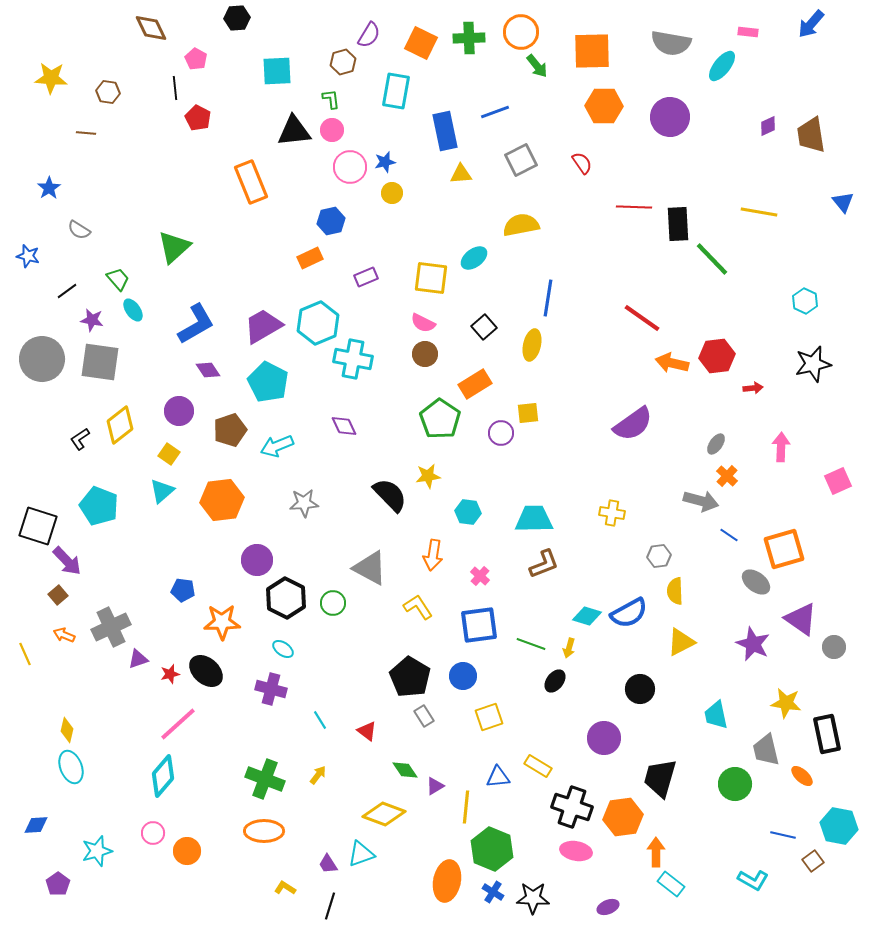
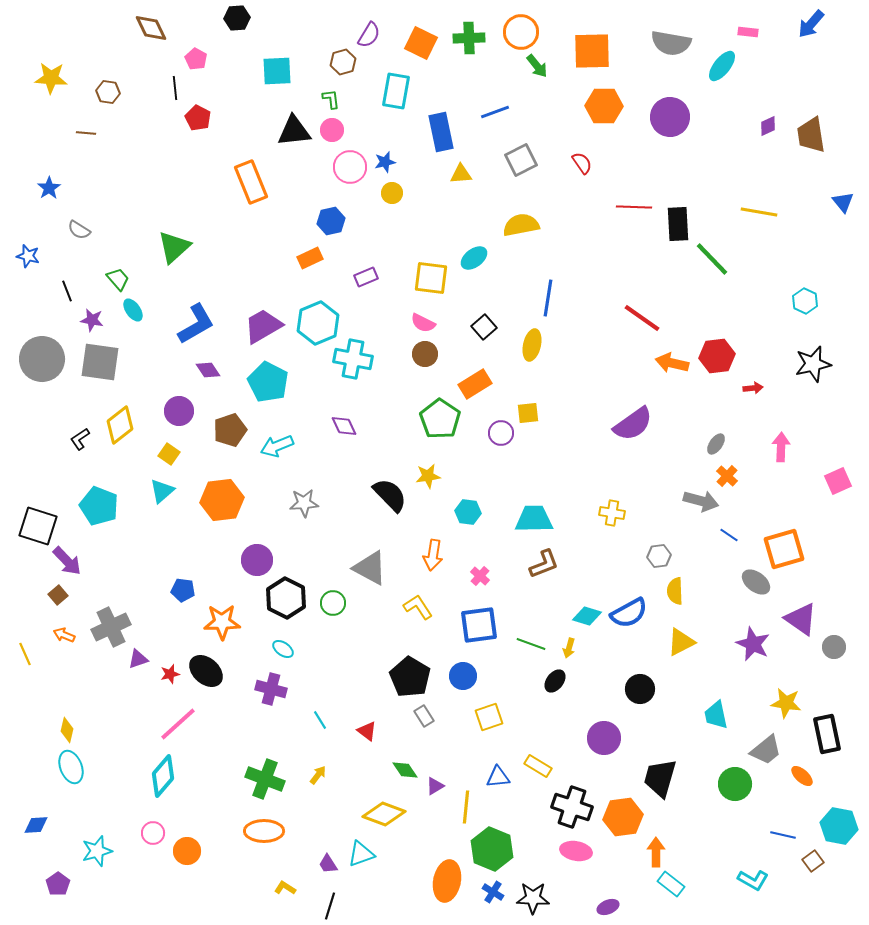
blue rectangle at (445, 131): moved 4 px left, 1 px down
black line at (67, 291): rotated 75 degrees counterclockwise
gray trapezoid at (766, 750): rotated 116 degrees counterclockwise
